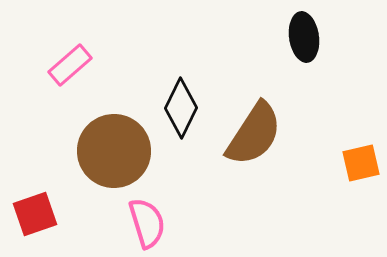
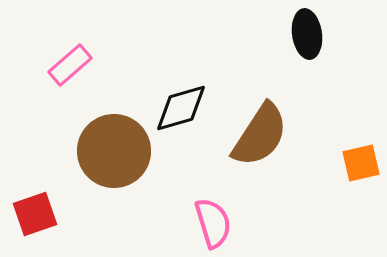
black ellipse: moved 3 px right, 3 px up
black diamond: rotated 48 degrees clockwise
brown semicircle: moved 6 px right, 1 px down
pink semicircle: moved 66 px right
